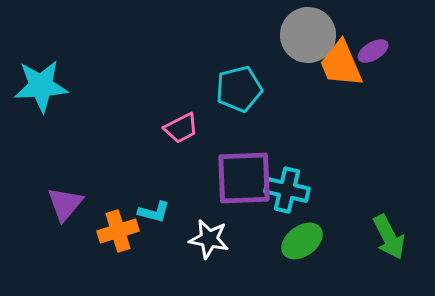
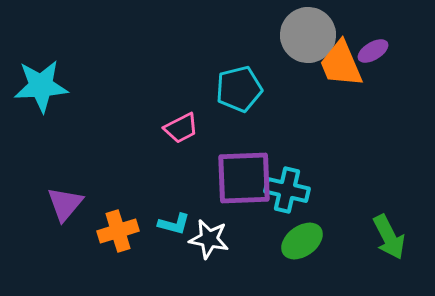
cyan L-shape: moved 20 px right, 12 px down
